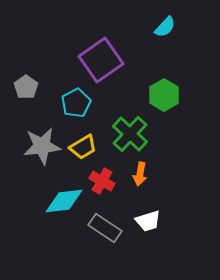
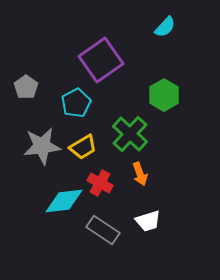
orange arrow: rotated 30 degrees counterclockwise
red cross: moved 2 px left, 2 px down
gray rectangle: moved 2 px left, 2 px down
